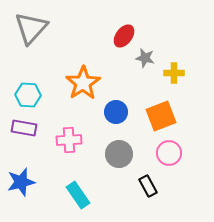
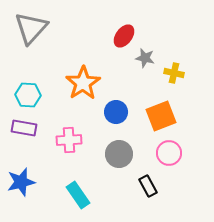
yellow cross: rotated 12 degrees clockwise
